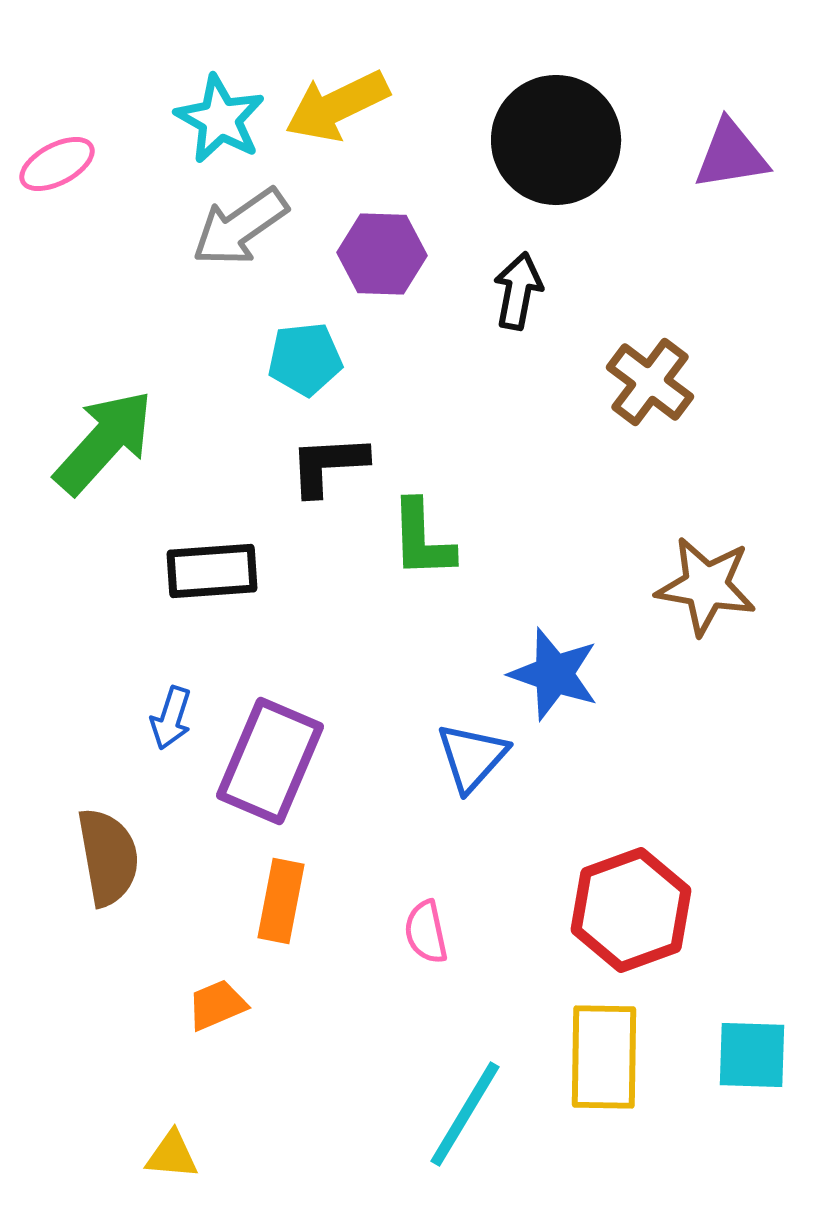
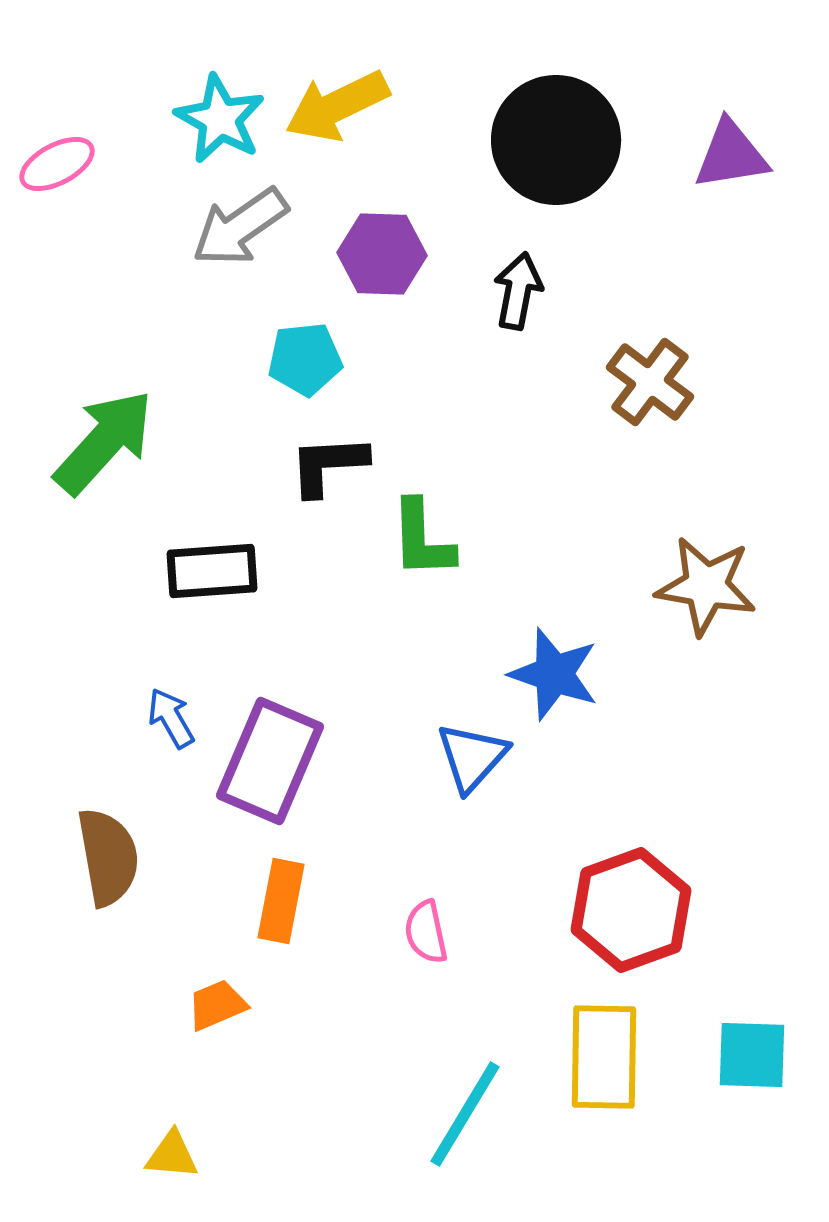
blue arrow: rotated 132 degrees clockwise
